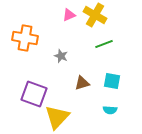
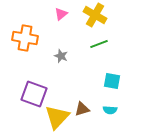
pink triangle: moved 8 px left, 1 px up; rotated 16 degrees counterclockwise
green line: moved 5 px left
brown triangle: moved 26 px down
